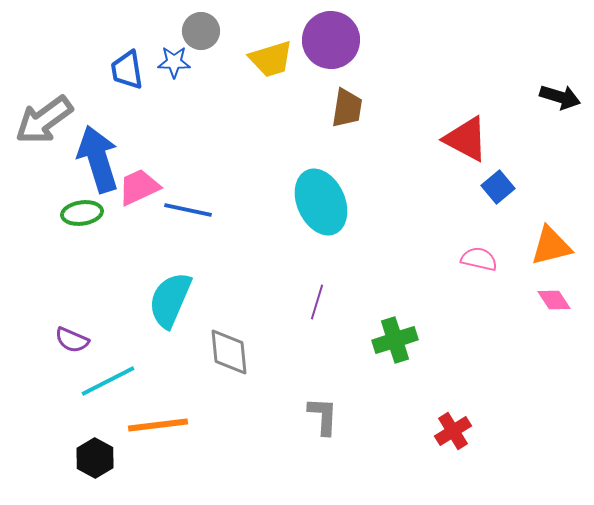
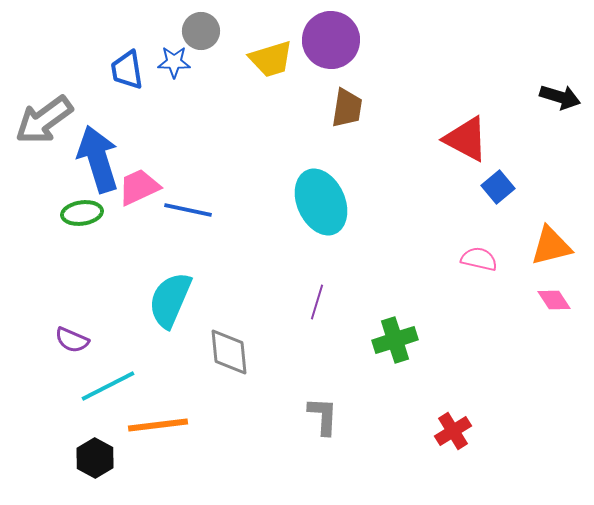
cyan line: moved 5 px down
